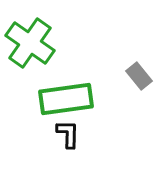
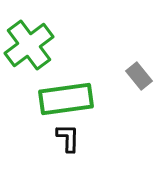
green cross: moved 1 px left, 2 px down; rotated 18 degrees clockwise
black L-shape: moved 4 px down
